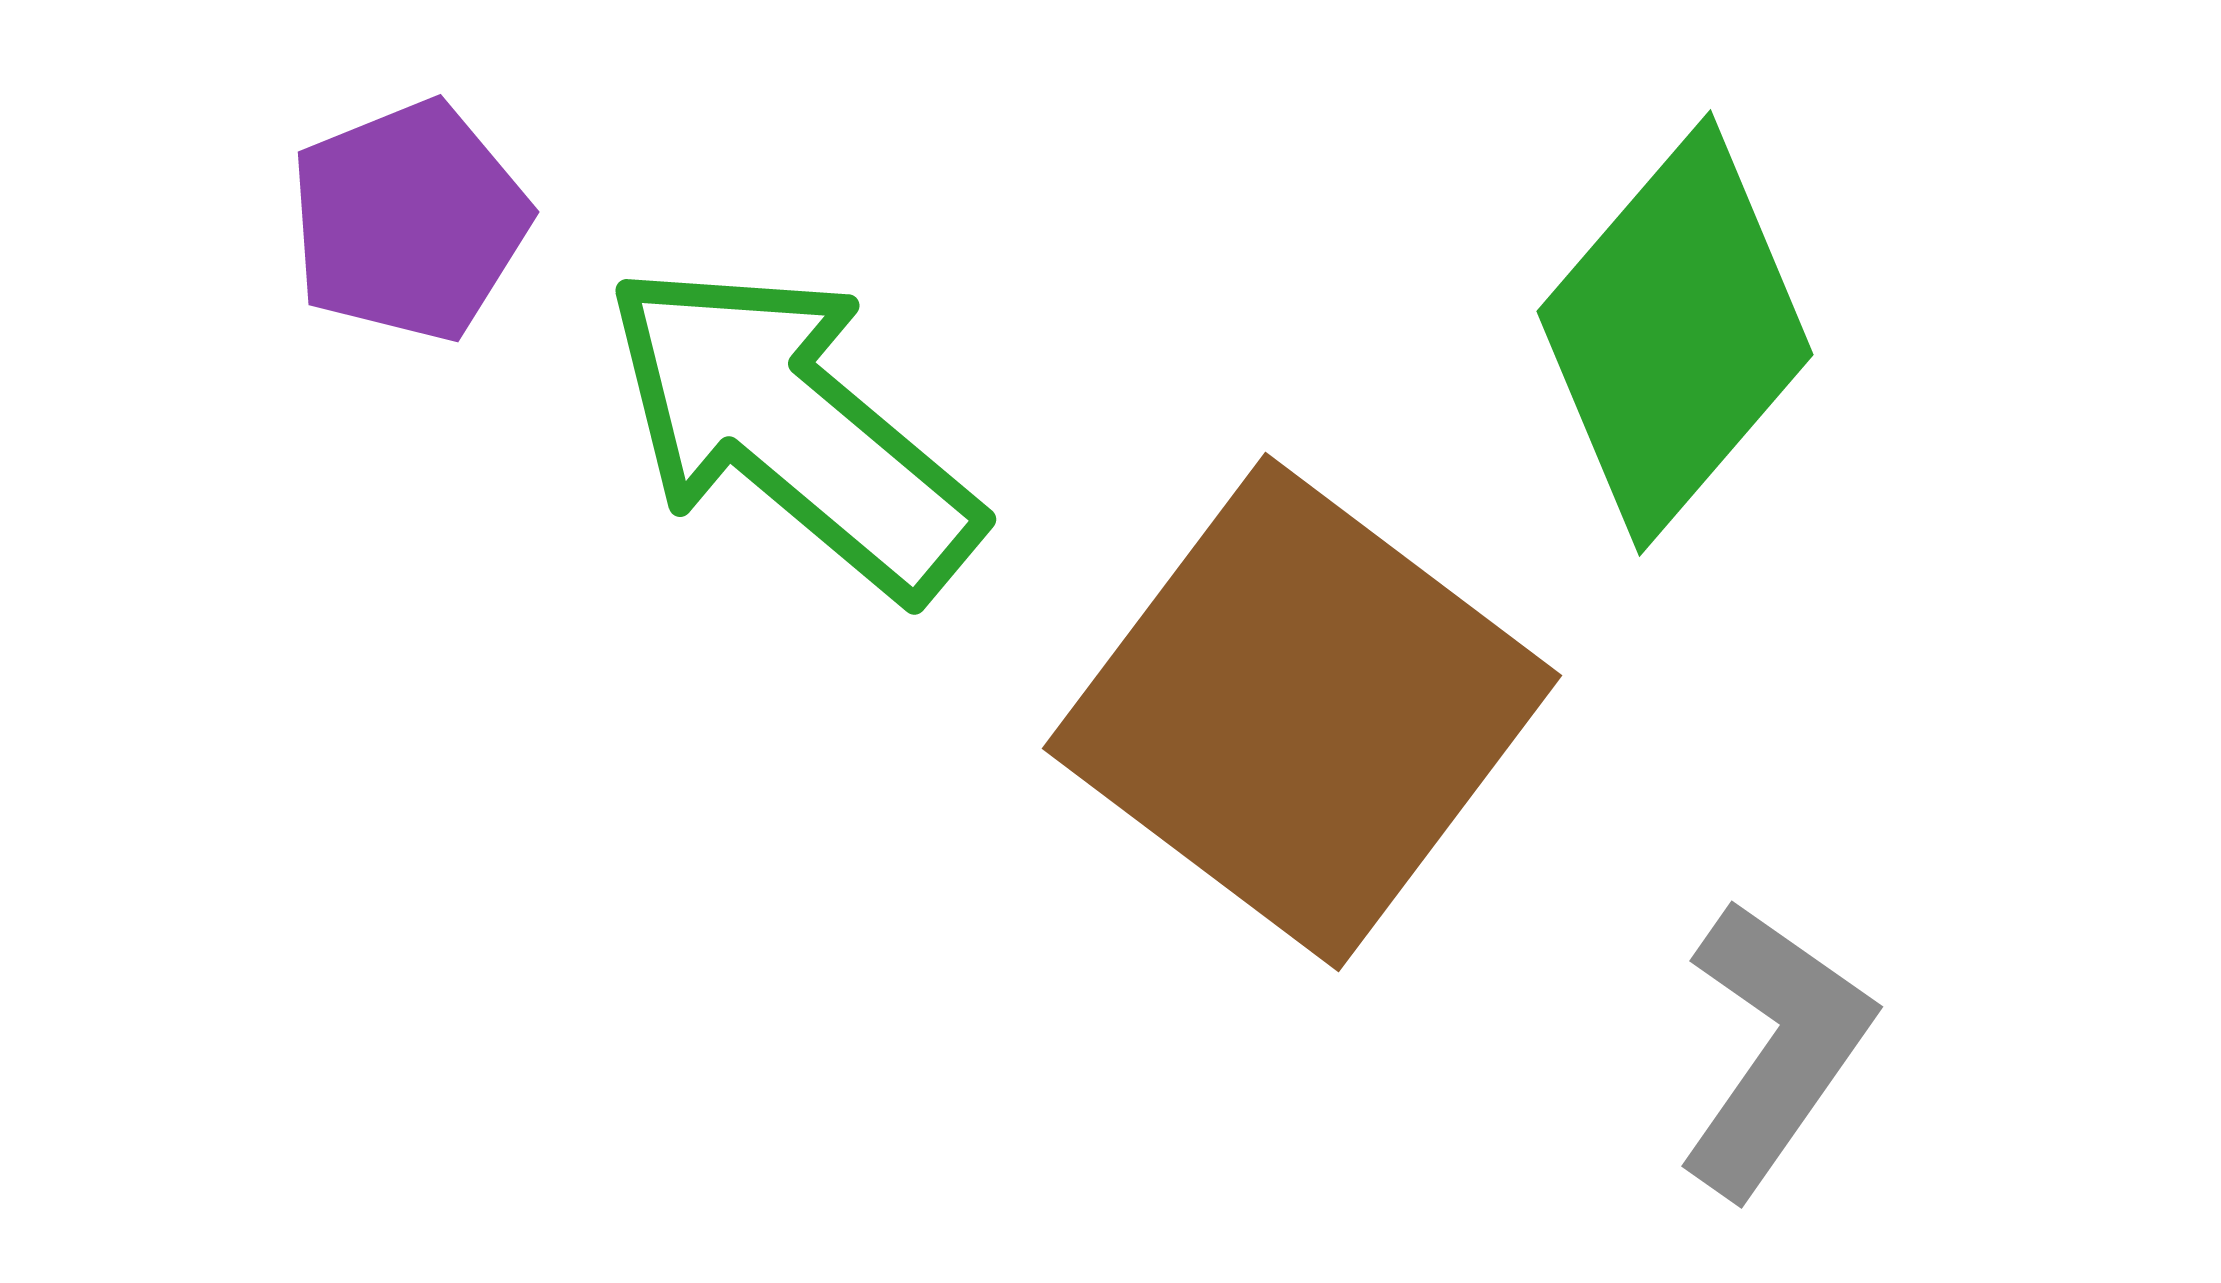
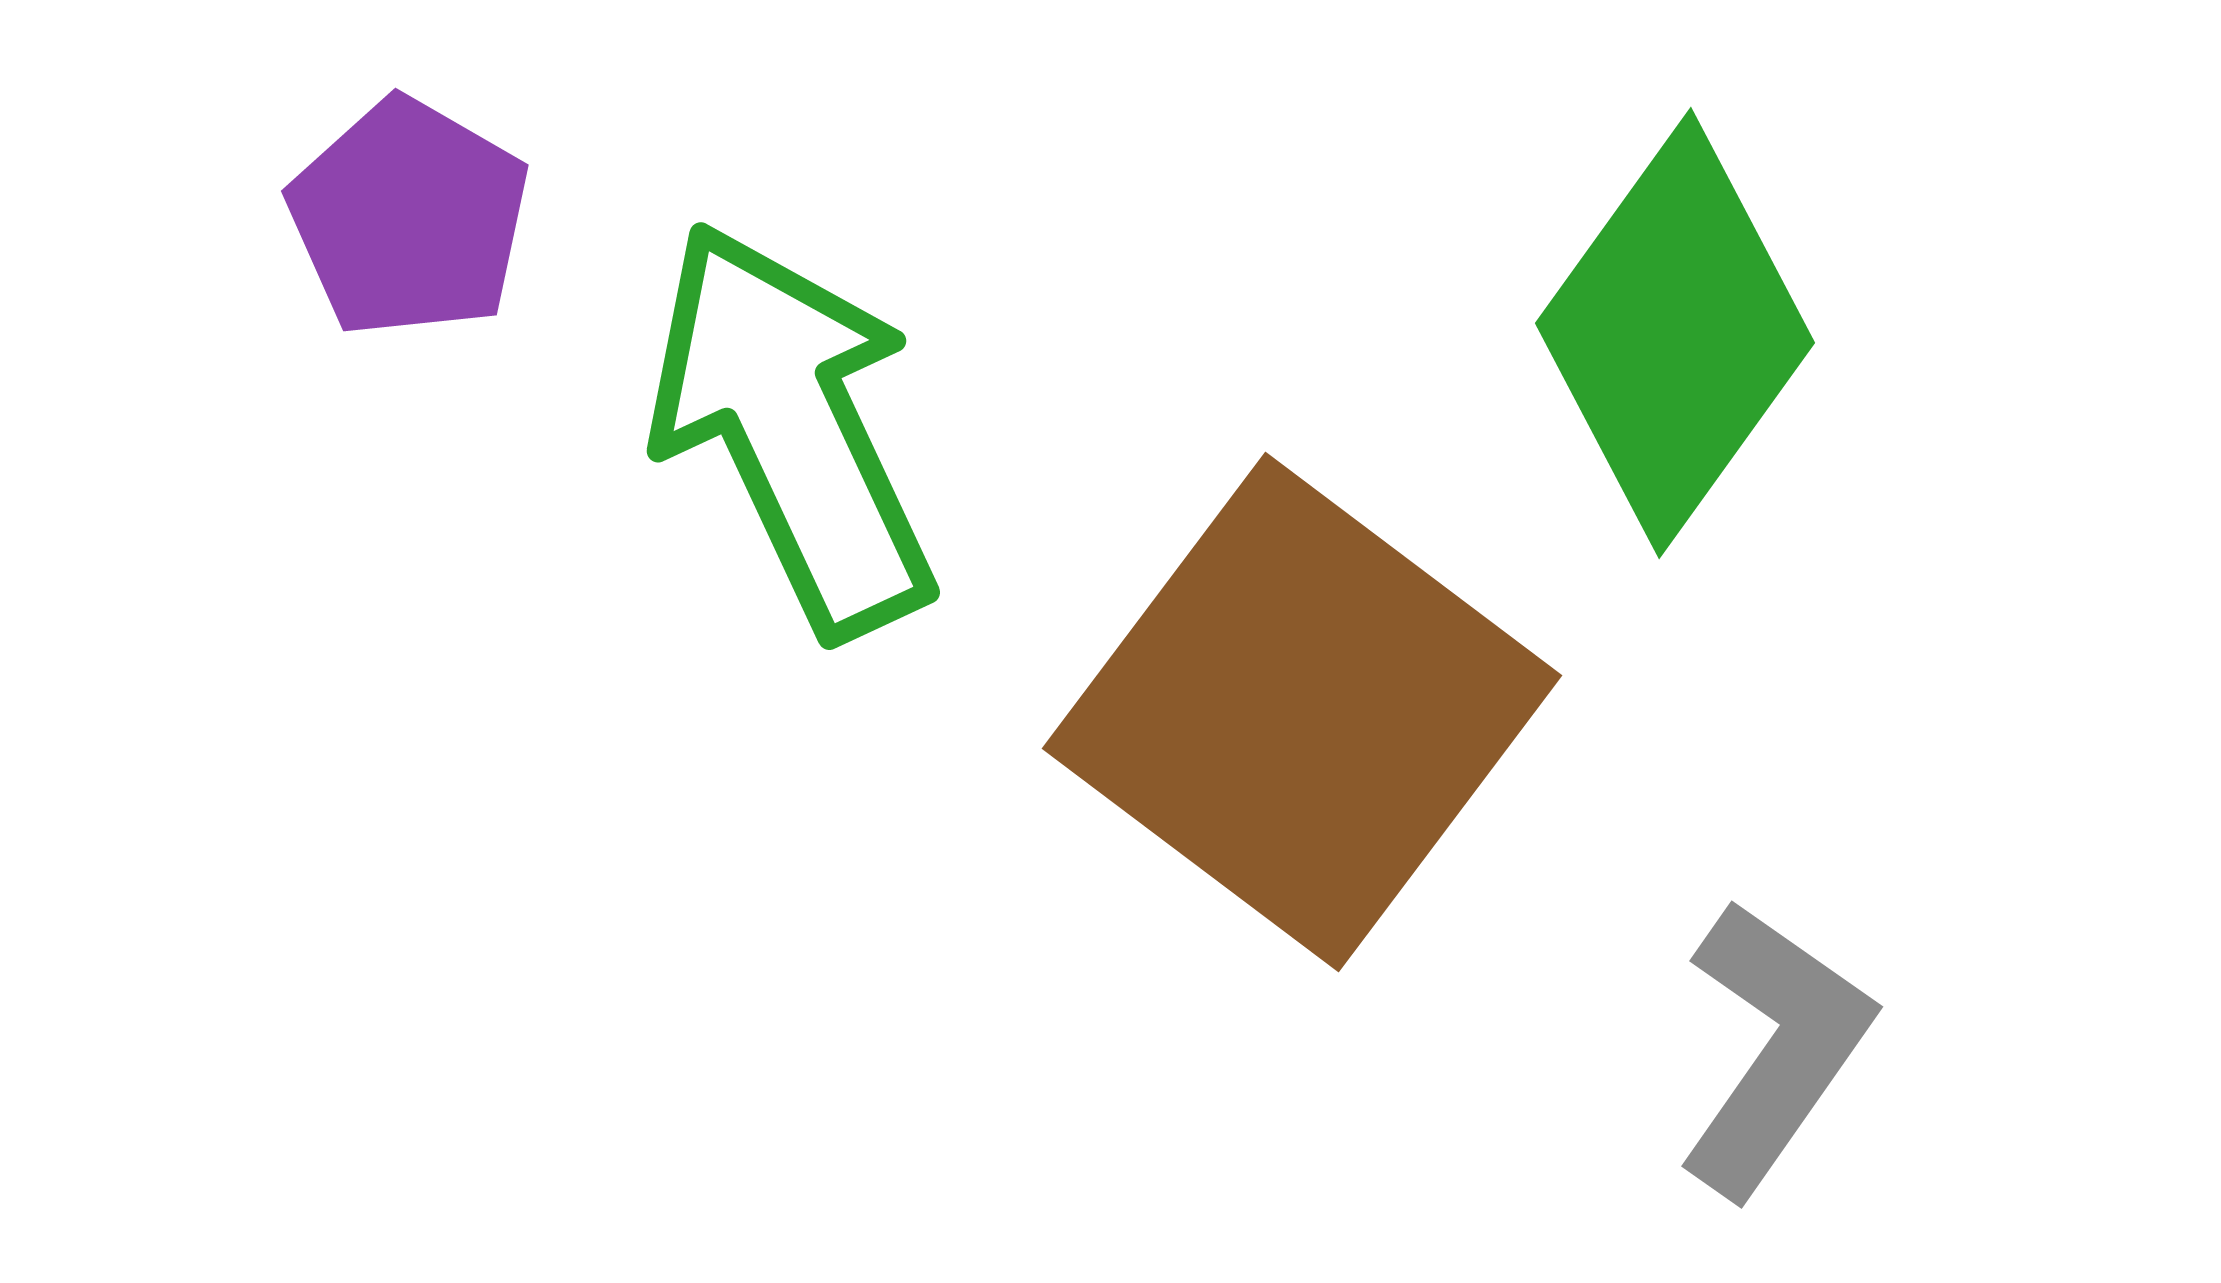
purple pentagon: moved 3 px up; rotated 20 degrees counterclockwise
green diamond: rotated 5 degrees counterclockwise
green arrow: rotated 25 degrees clockwise
